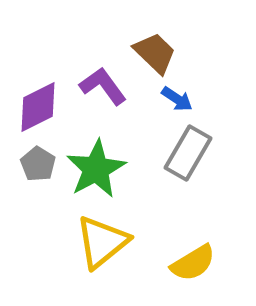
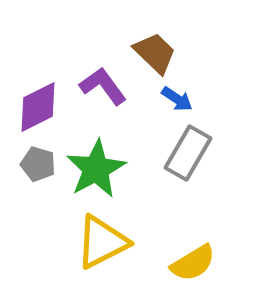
gray pentagon: rotated 16 degrees counterclockwise
yellow triangle: rotated 12 degrees clockwise
